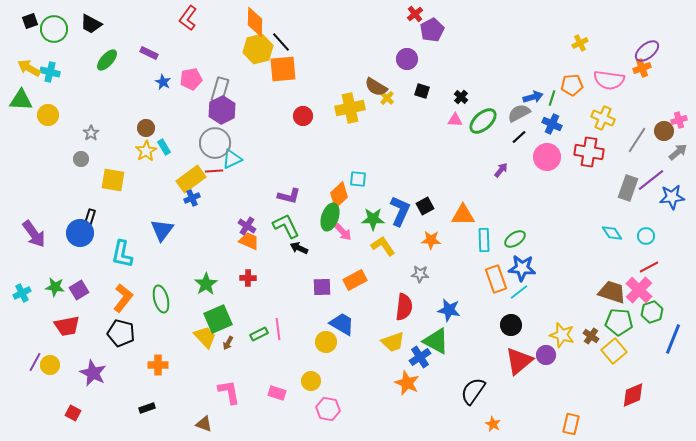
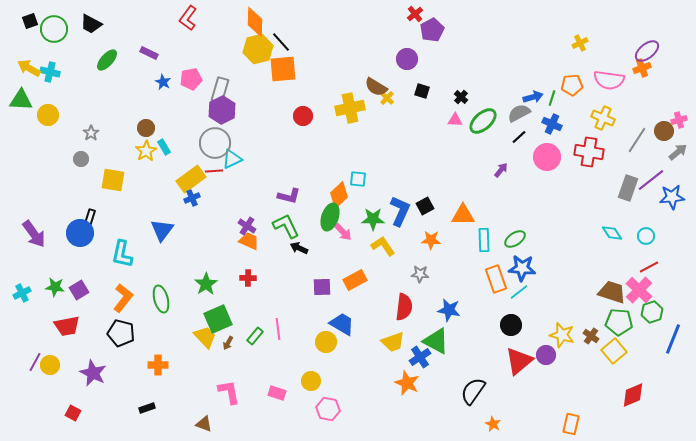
green rectangle at (259, 334): moved 4 px left, 2 px down; rotated 24 degrees counterclockwise
